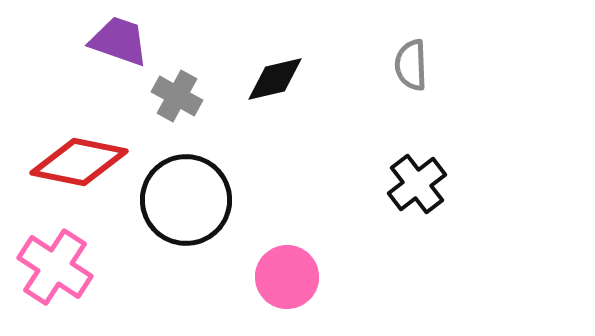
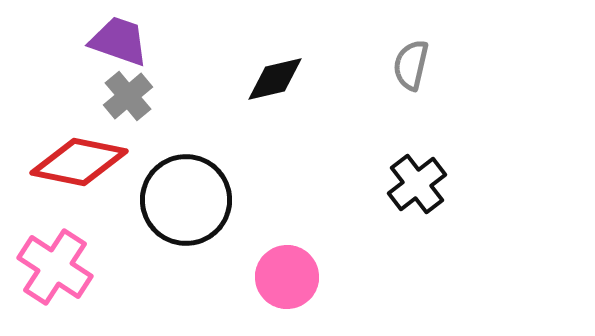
gray semicircle: rotated 15 degrees clockwise
gray cross: moved 49 px left; rotated 21 degrees clockwise
